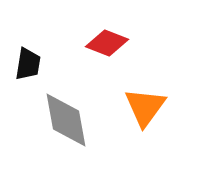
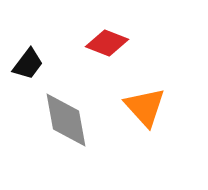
black trapezoid: rotated 28 degrees clockwise
orange triangle: rotated 18 degrees counterclockwise
